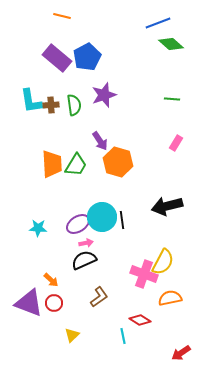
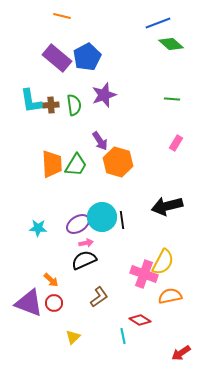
orange semicircle: moved 2 px up
yellow triangle: moved 1 px right, 2 px down
